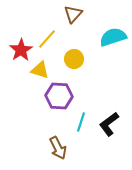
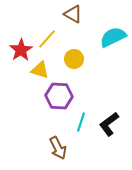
brown triangle: rotated 42 degrees counterclockwise
cyan semicircle: rotated 8 degrees counterclockwise
